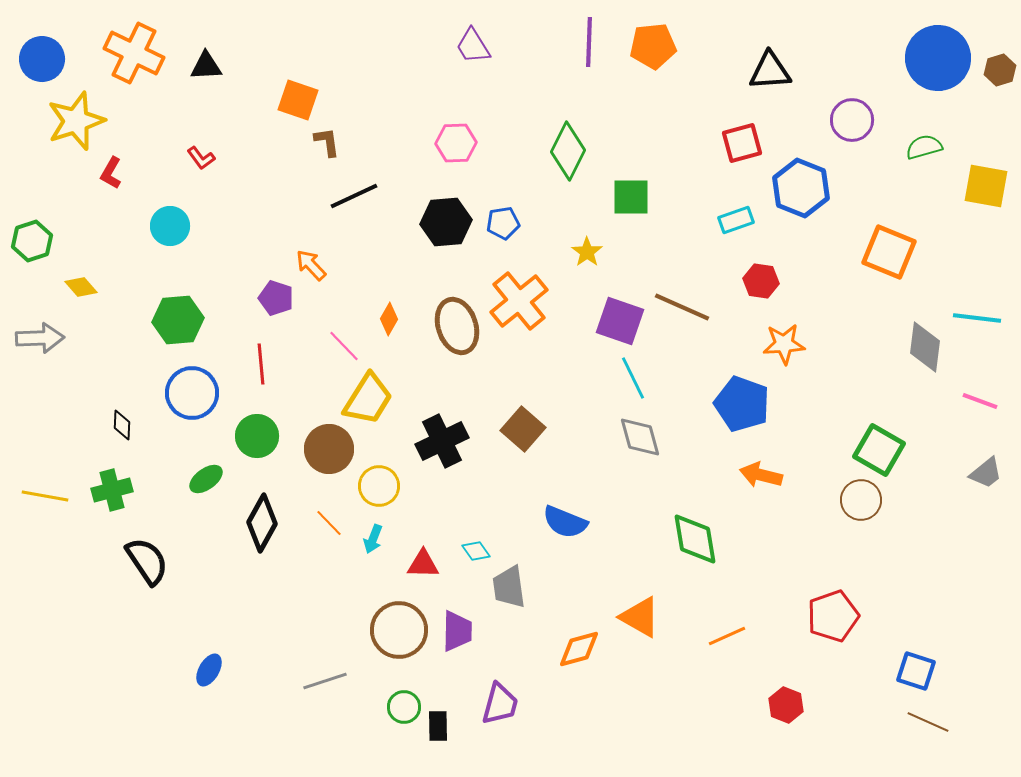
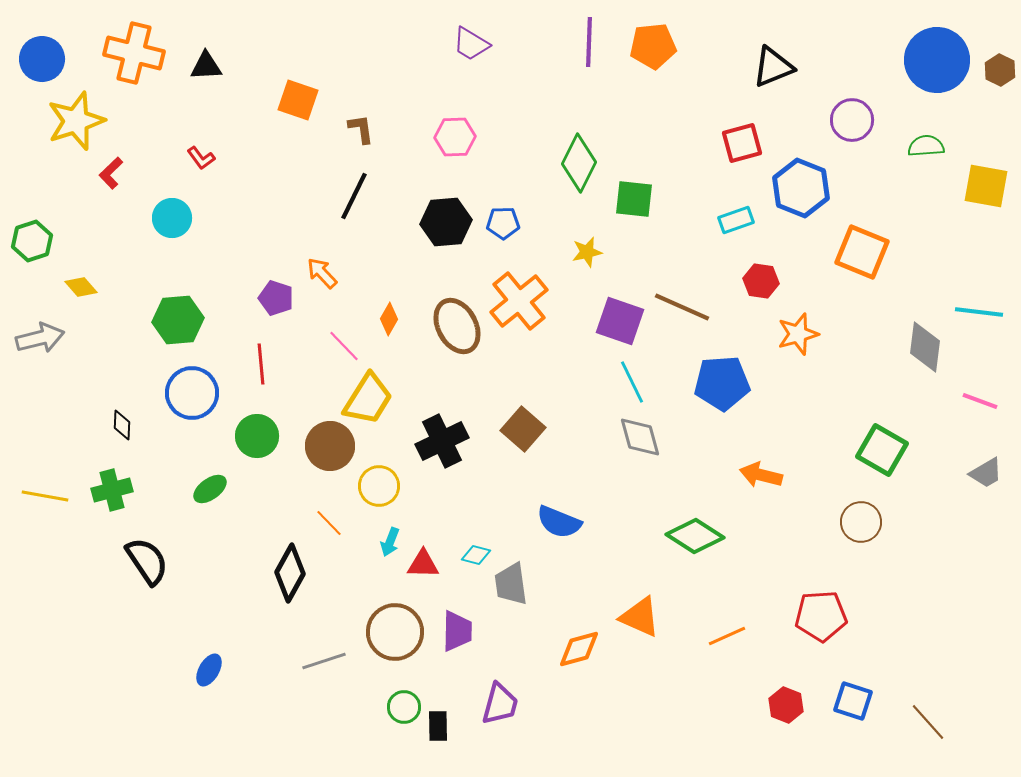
purple trapezoid at (473, 46): moved 2 px left, 2 px up; rotated 27 degrees counterclockwise
orange cross at (134, 53): rotated 12 degrees counterclockwise
blue circle at (938, 58): moved 1 px left, 2 px down
brown hexagon at (1000, 70): rotated 16 degrees counterclockwise
black triangle at (770, 71): moved 3 px right, 4 px up; rotated 18 degrees counterclockwise
brown L-shape at (327, 142): moved 34 px right, 13 px up
pink hexagon at (456, 143): moved 1 px left, 6 px up
green semicircle at (924, 147): moved 2 px right, 1 px up; rotated 12 degrees clockwise
green diamond at (568, 151): moved 11 px right, 12 px down
red L-shape at (111, 173): rotated 16 degrees clockwise
black line at (354, 196): rotated 39 degrees counterclockwise
green square at (631, 197): moved 3 px right, 2 px down; rotated 6 degrees clockwise
blue pentagon at (503, 223): rotated 8 degrees clockwise
cyan circle at (170, 226): moved 2 px right, 8 px up
yellow star at (587, 252): rotated 24 degrees clockwise
orange square at (889, 252): moved 27 px left
orange arrow at (311, 265): moved 11 px right, 8 px down
cyan line at (977, 318): moved 2 px right, 6 px up
brown ellipse at (457, 326): rotated 10 degrees counterclockwise
gray arrow at (40, 338): rotated 12 degrees counterclockwise
orange star at (784, 344): moved 14 px right, 10 px up; rotated 12 degrees counterclockwise
cyan line at (633, 378): moved 1 px left, 4 px down
blue pentagon at (742, 404): moved 20 px left, 21 px up; rotated 24 degrees counterclockwise
brown circle at (329, 449): moved 1 px right, 3 px up
green square at (879, 450): moved 3 px right
gray trapezoid at (986, 473): rotated 9 degrees clockwise
green ellipse at (206, 479): moved 4 px right, 10 px down
brown circle at (861, 500): moved 22 px down
blue semicircle at (565, 522): moved 6 px left
black diamond at (262, 523): moved 28 px right, 50 px down
cyan arrow at (373, 539): moved 17 px right, 3 px down
green diamond at (695, 539): moved 3 px up; rotated 48 degrees counterclockwise
cyan diamond at (476, 551): moved 4 px down; rotated 40 degrees counterclockwise
gray trapezoid at (509, 587): moved 2 px right, 3 px up
red pentagon at (833, 616): moved 12 px left; rotated 15 degrees clockwise
orange triangle at (640, 617): rotated 6 degrees counterclockwise
brown circle at (399, 630): moved 4 px left, 2 px down
blue square at (916, 671): moved 63 px left, 30 px down
gray line at (325, 681): moved 1 px left, 20 px up
brown line at (928, 722): rotated 24 degrees clockwise
